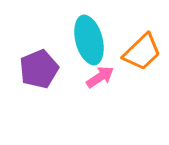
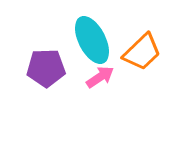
cyan ellipse: moved 3 px right; rotated 12 degrees counterclockwise
purple pentagon: moved 7 px right, 1 px up; rotated 21 degrees clockwise
